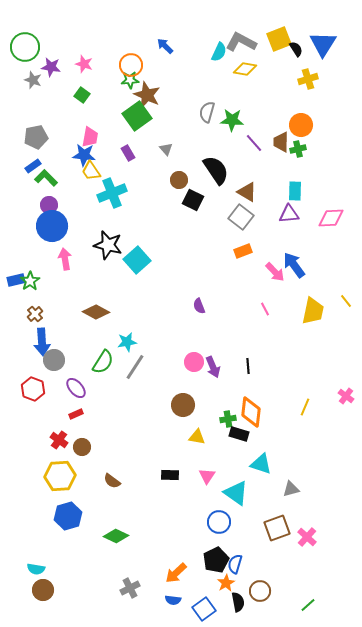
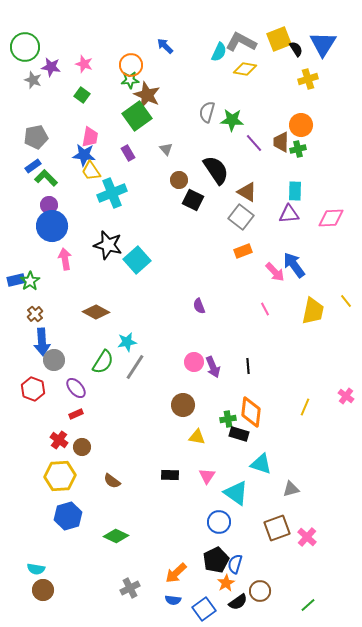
black semicircle at (238, 602): rotated 66 degrees clockwise
